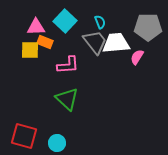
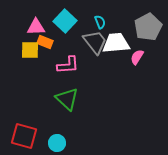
gray pentagon: rotated 28 degrees counterclockwise
